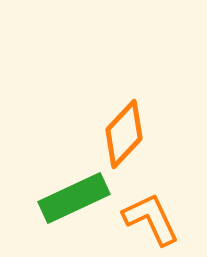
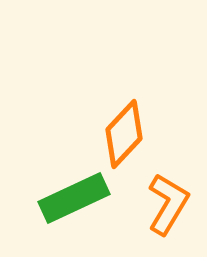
orange L-shape: moved 17 px right, 15 px up; rotated 56 degrees clockwise
